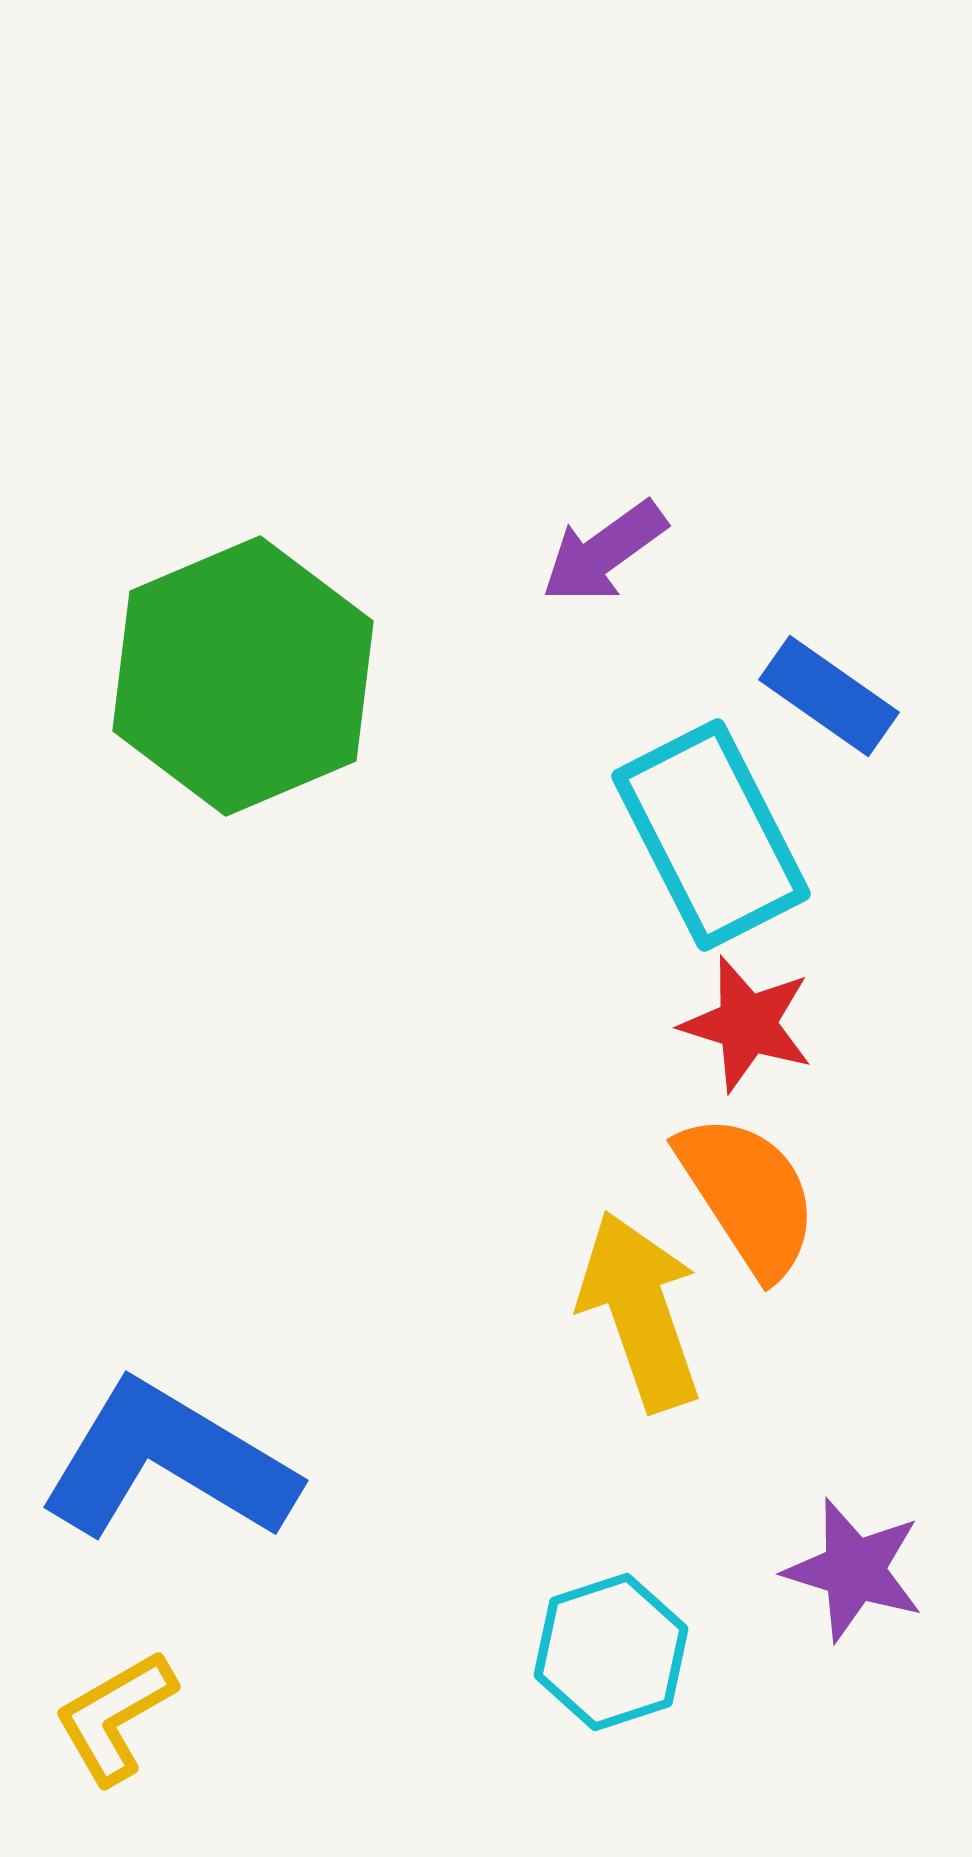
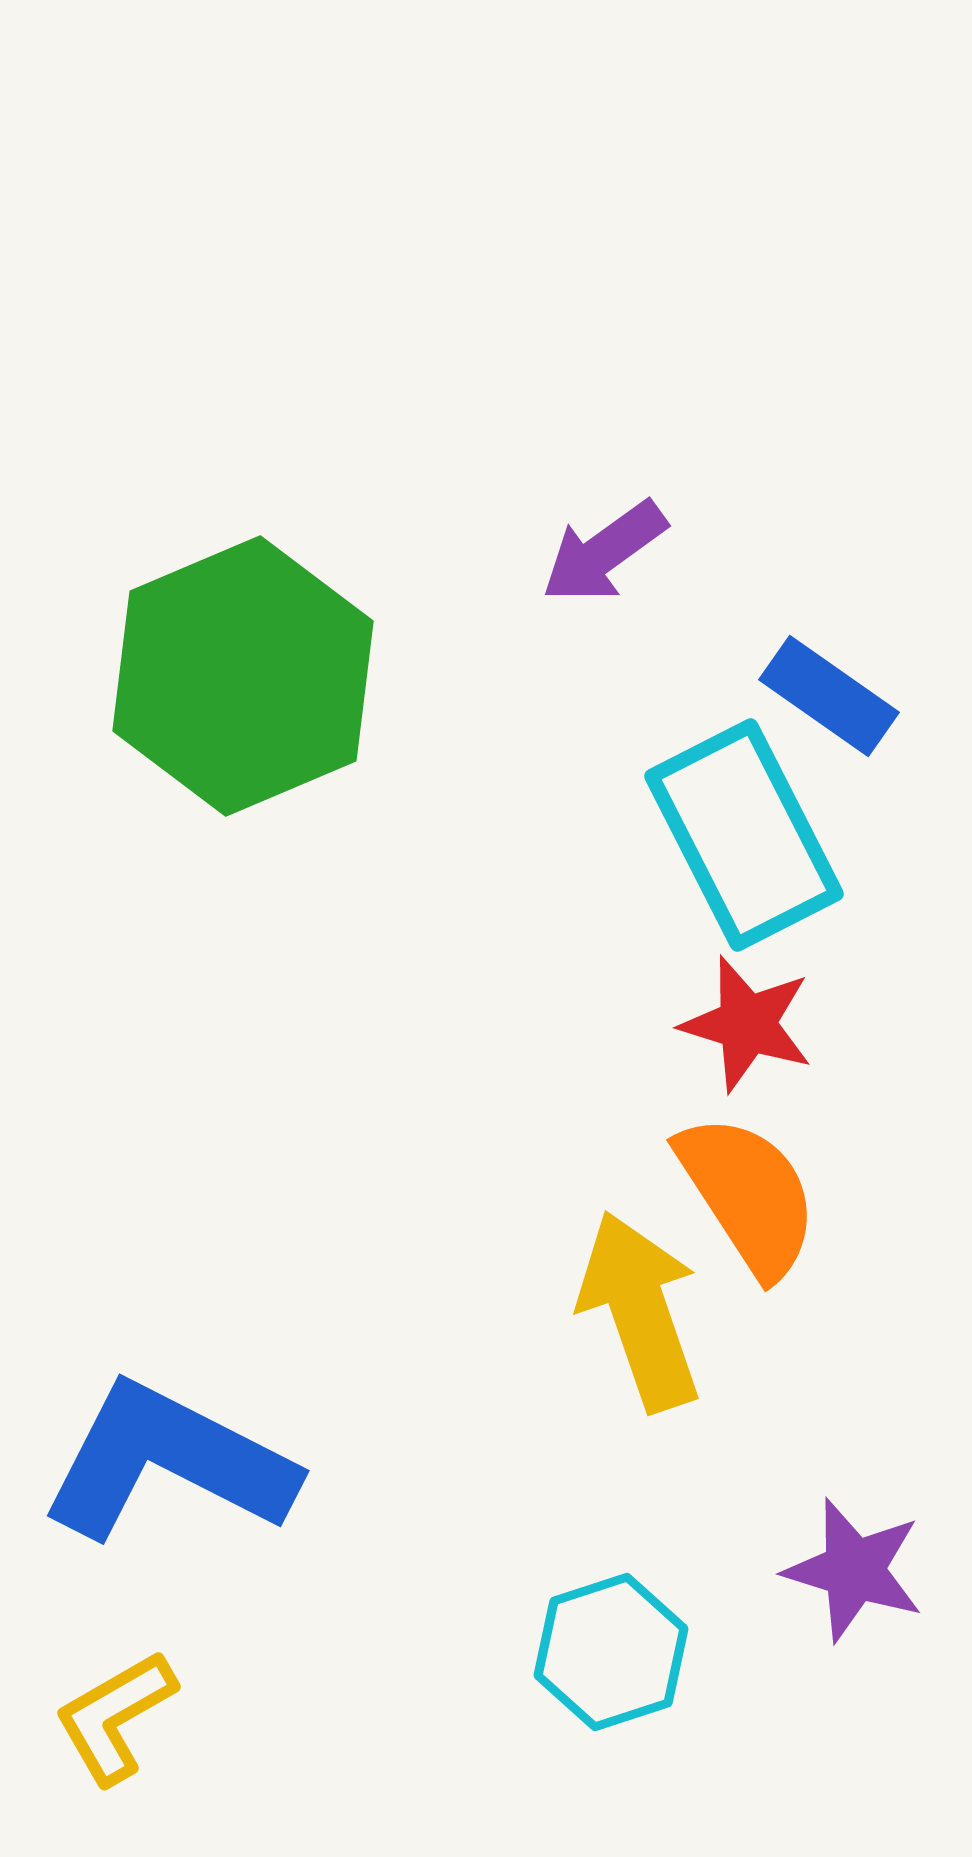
cyan rectangle: moved 33 px right
blue L-shape: rotated 4 degrees counterclockwise
